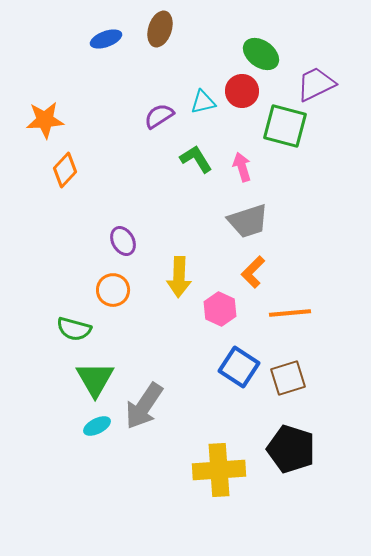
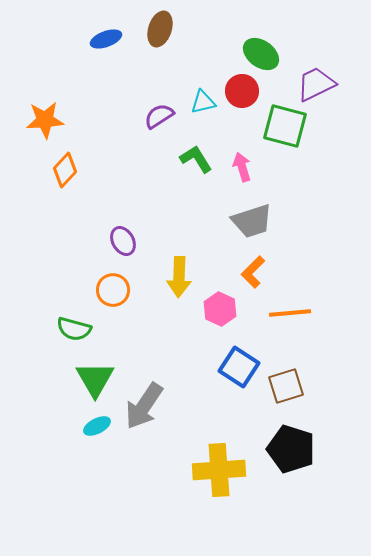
gray trapezoid: moved 4 px right
brown square: moved 2 px left, 8 px down
